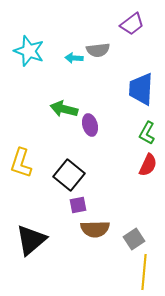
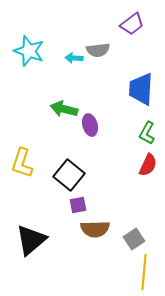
yellow L-shape: moved 1 px right
